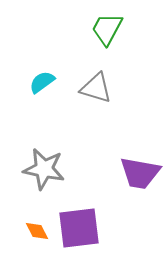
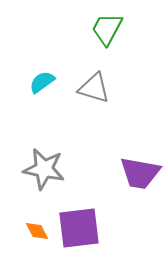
gray triangle: moved 2 px left
